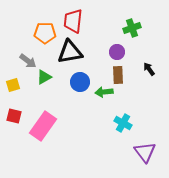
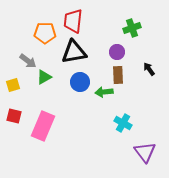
black triangle: moved 4 px right
pink rectangle: rotated 12 degrees counterclockwise
